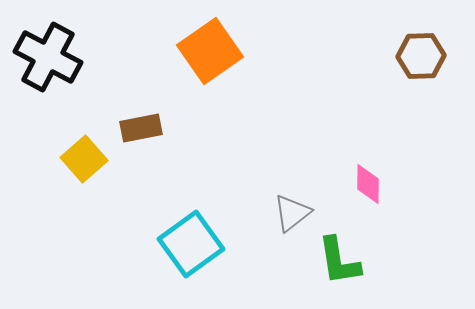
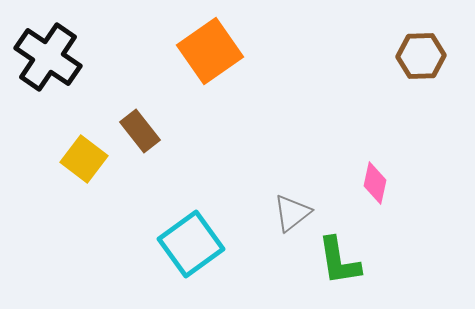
black cross: rotated 6 degrees clockwise
brown rectangle: moved 1 px left, 3 px down; rotated 63 degrees clockwise
yellow square: rotated 12 degrees counterclockwise
pink diamond: moved 7 px right, 1 px up; rotated 12 degrees clockwise
